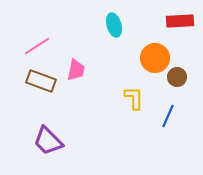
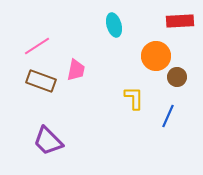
orange circle: moved 1 px right, 2 px up
